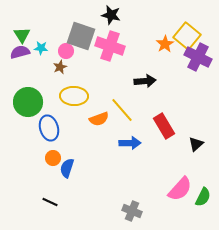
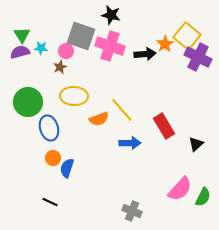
black arrow: moved 27 px up
